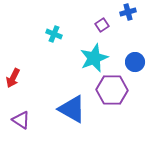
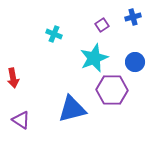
blue cross: moved 5 px right, 5 px down
red arrow: rotated 36 degrees counterclockwise
blue triangle: rotated 44 degrees counterclockwise
